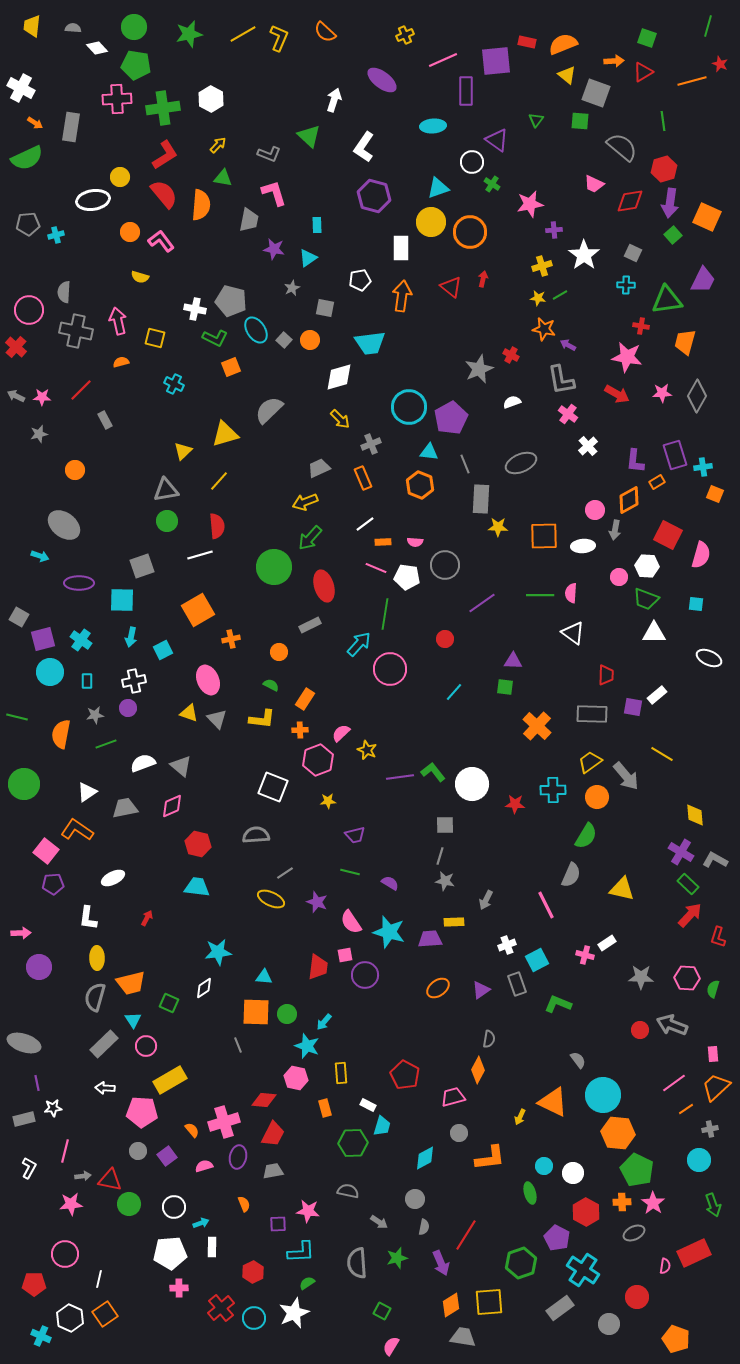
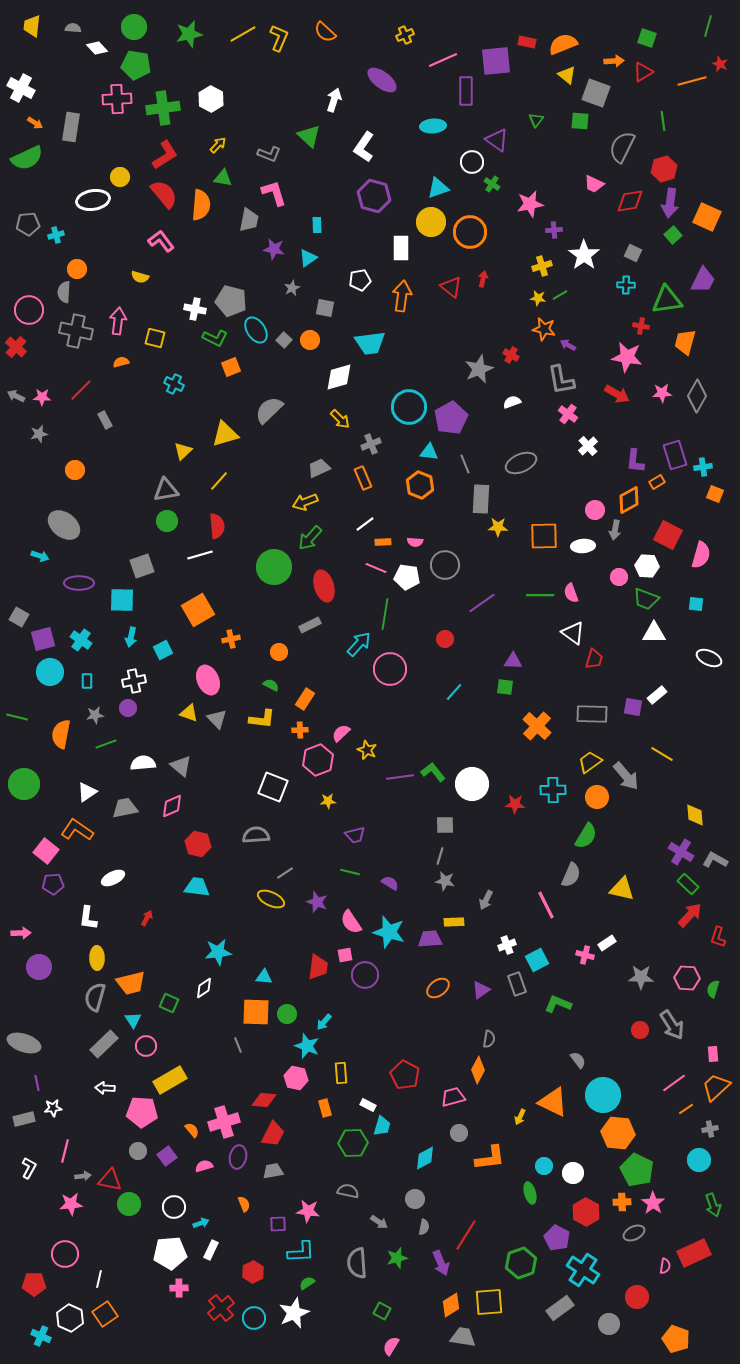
gray semicircle at (622, 147): rotated 104 degrees counterclockwise
orange circle at (130, 232): moved 53 px left, 37 px down
pink arrow at (118, 321): rotated 20 degrees clockwise
pink semicircle at (571, 593): rotated 24 degrees counterclockwise
red trapezoid at (606, 675): moved 12 px left, 16 px up; rotated 15 degrees clockwise
white semicircle at (143, 763): rotated 15 degrees clockwise
gray arrow at (672, 1025): rotated 144 degrees counterclockwise
white rectangle at (212, 1247): moved 1 px left, 3 px down; rotated 24 degrees clockwise
